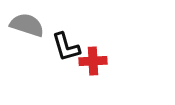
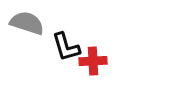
gray semicircle: moved 2 px up
